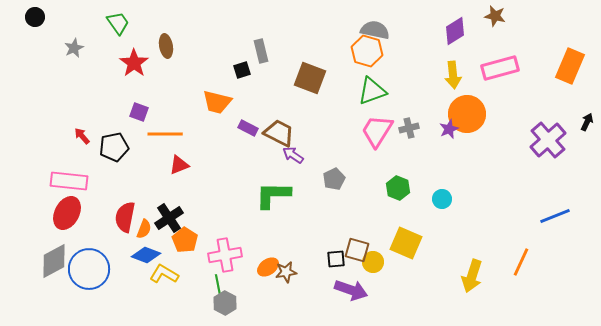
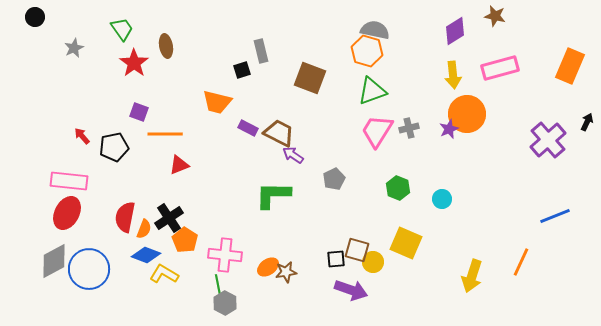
green trapezoid at (118, 23): moved 4 px right, 6 px down
pink cross at (225, 255): rotated 16 degrees clockwise
